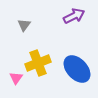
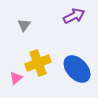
pink triangle: rotated 16 degrees clockwise
